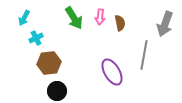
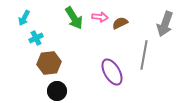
pink arrow: rotated 91 degrees counterclockwise
brown semicircle: rotated 105 degrees counterclockwise
